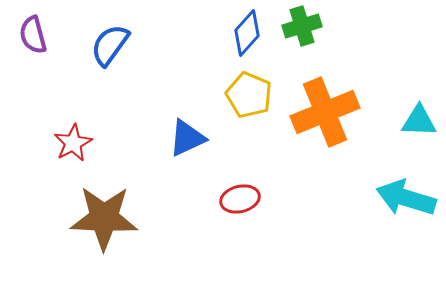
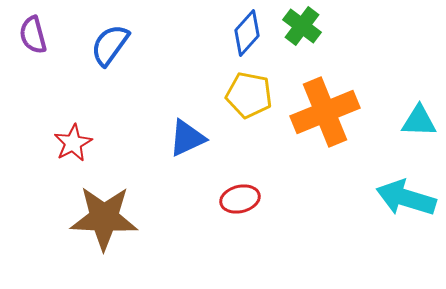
green cross: rotated 36 degrees counterclockwise
yellow pentagon: rotated 12 degrees counterclockwise
